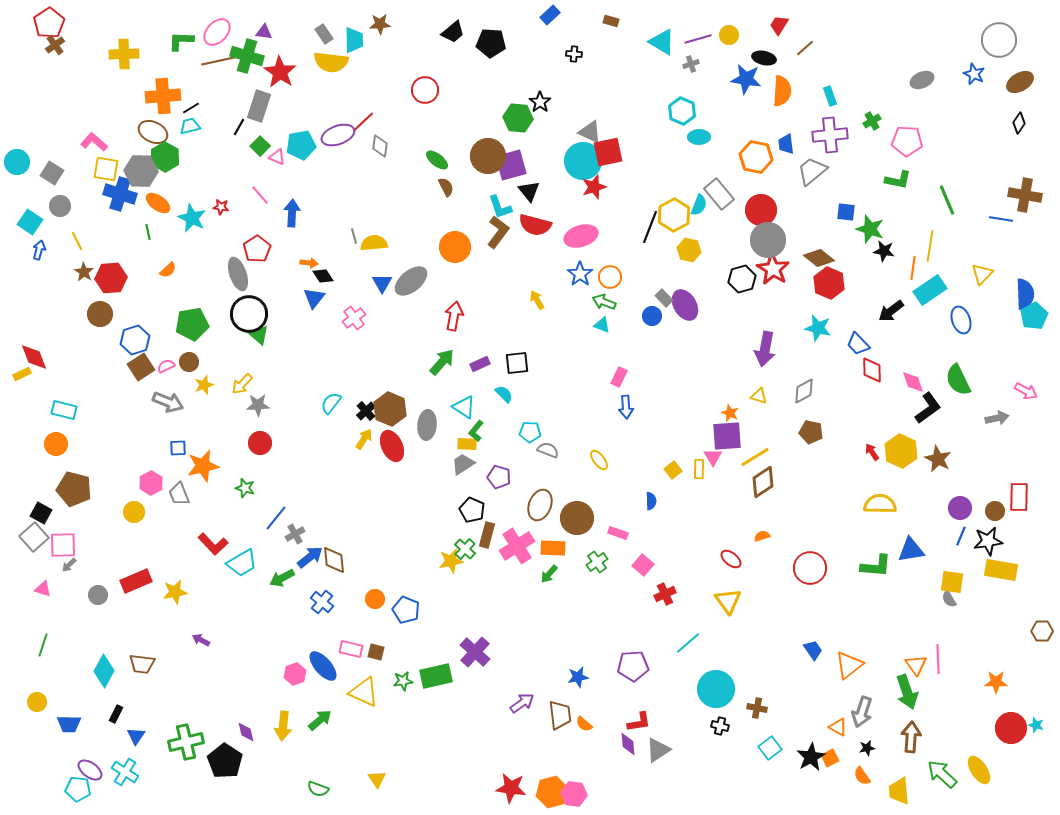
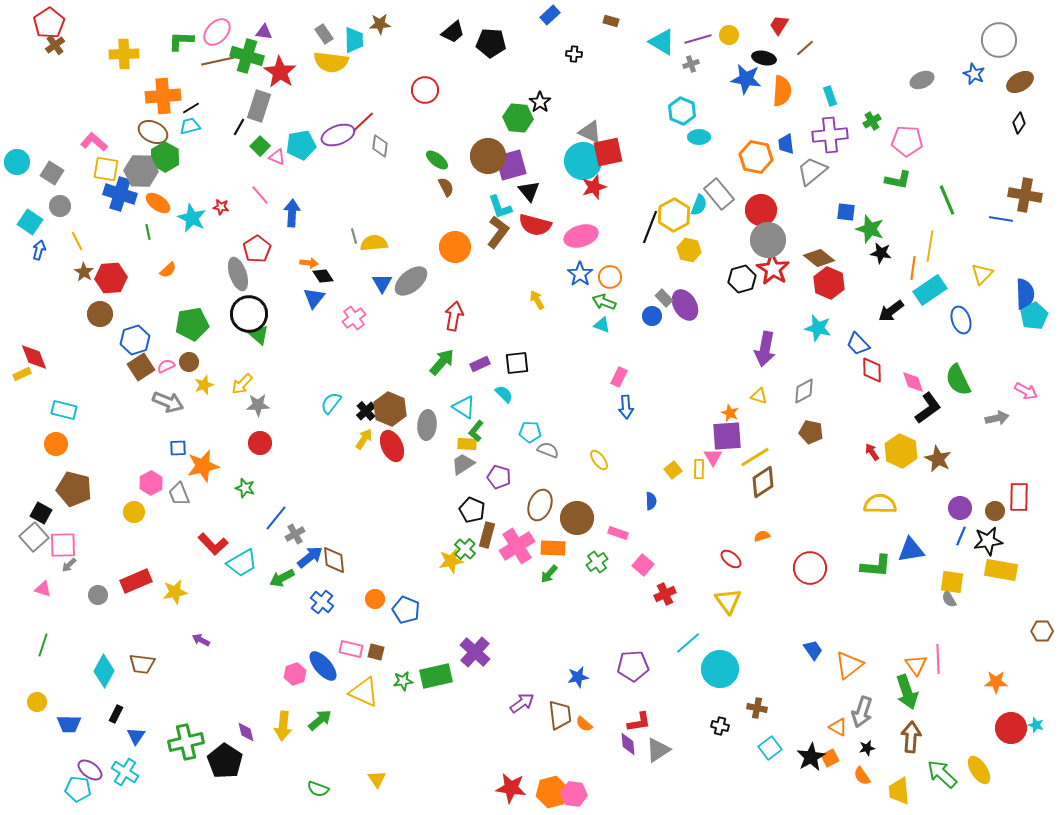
black star at (884, 251): moved 3 px left, 2 px down
cyan circle at (716, 689): moved 4 px right, 20 px up
